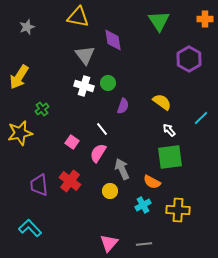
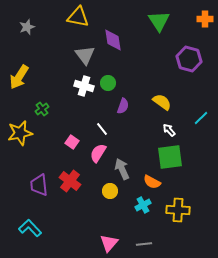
purple hexagon: rotated 15 degrees counterclockwise
